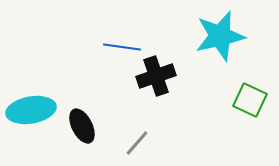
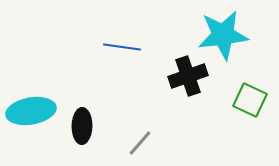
cyan star: moved 3 px right, 1 px up; rotated 6 degrees clockwise
black cross: moved 32 px right
cyan ellipse: moved 1 px down
black ellipse: rotated 28 degrees clockwise
gray line: moved 3 px right
